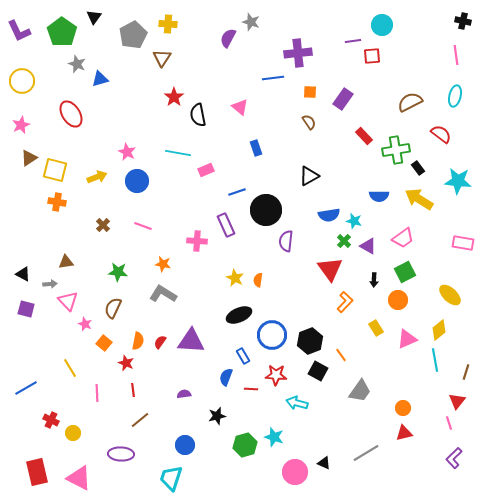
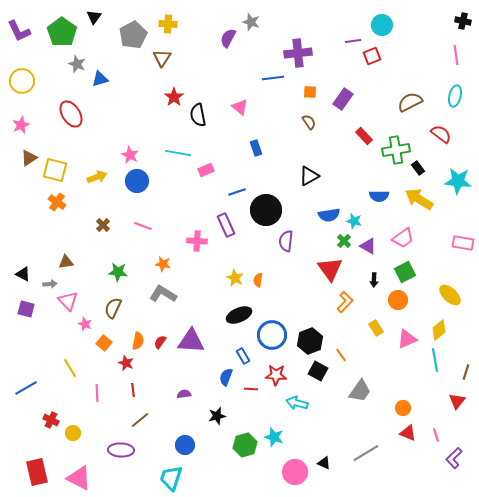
red square at (372, 56): rotated 18 degrees counterclockwise
pink star at (127, 152): moved 3 px right, 3 px down
orange cross at (57, 202): rotated 24 degrees clockwise
pink line at (449, 423): moved 13 px left, 12 px down
red triangle at (404, 433): moved 4 px right; rotated 36 degrees clockwise
purple ellipse at (121, 454): moved 4 px up
